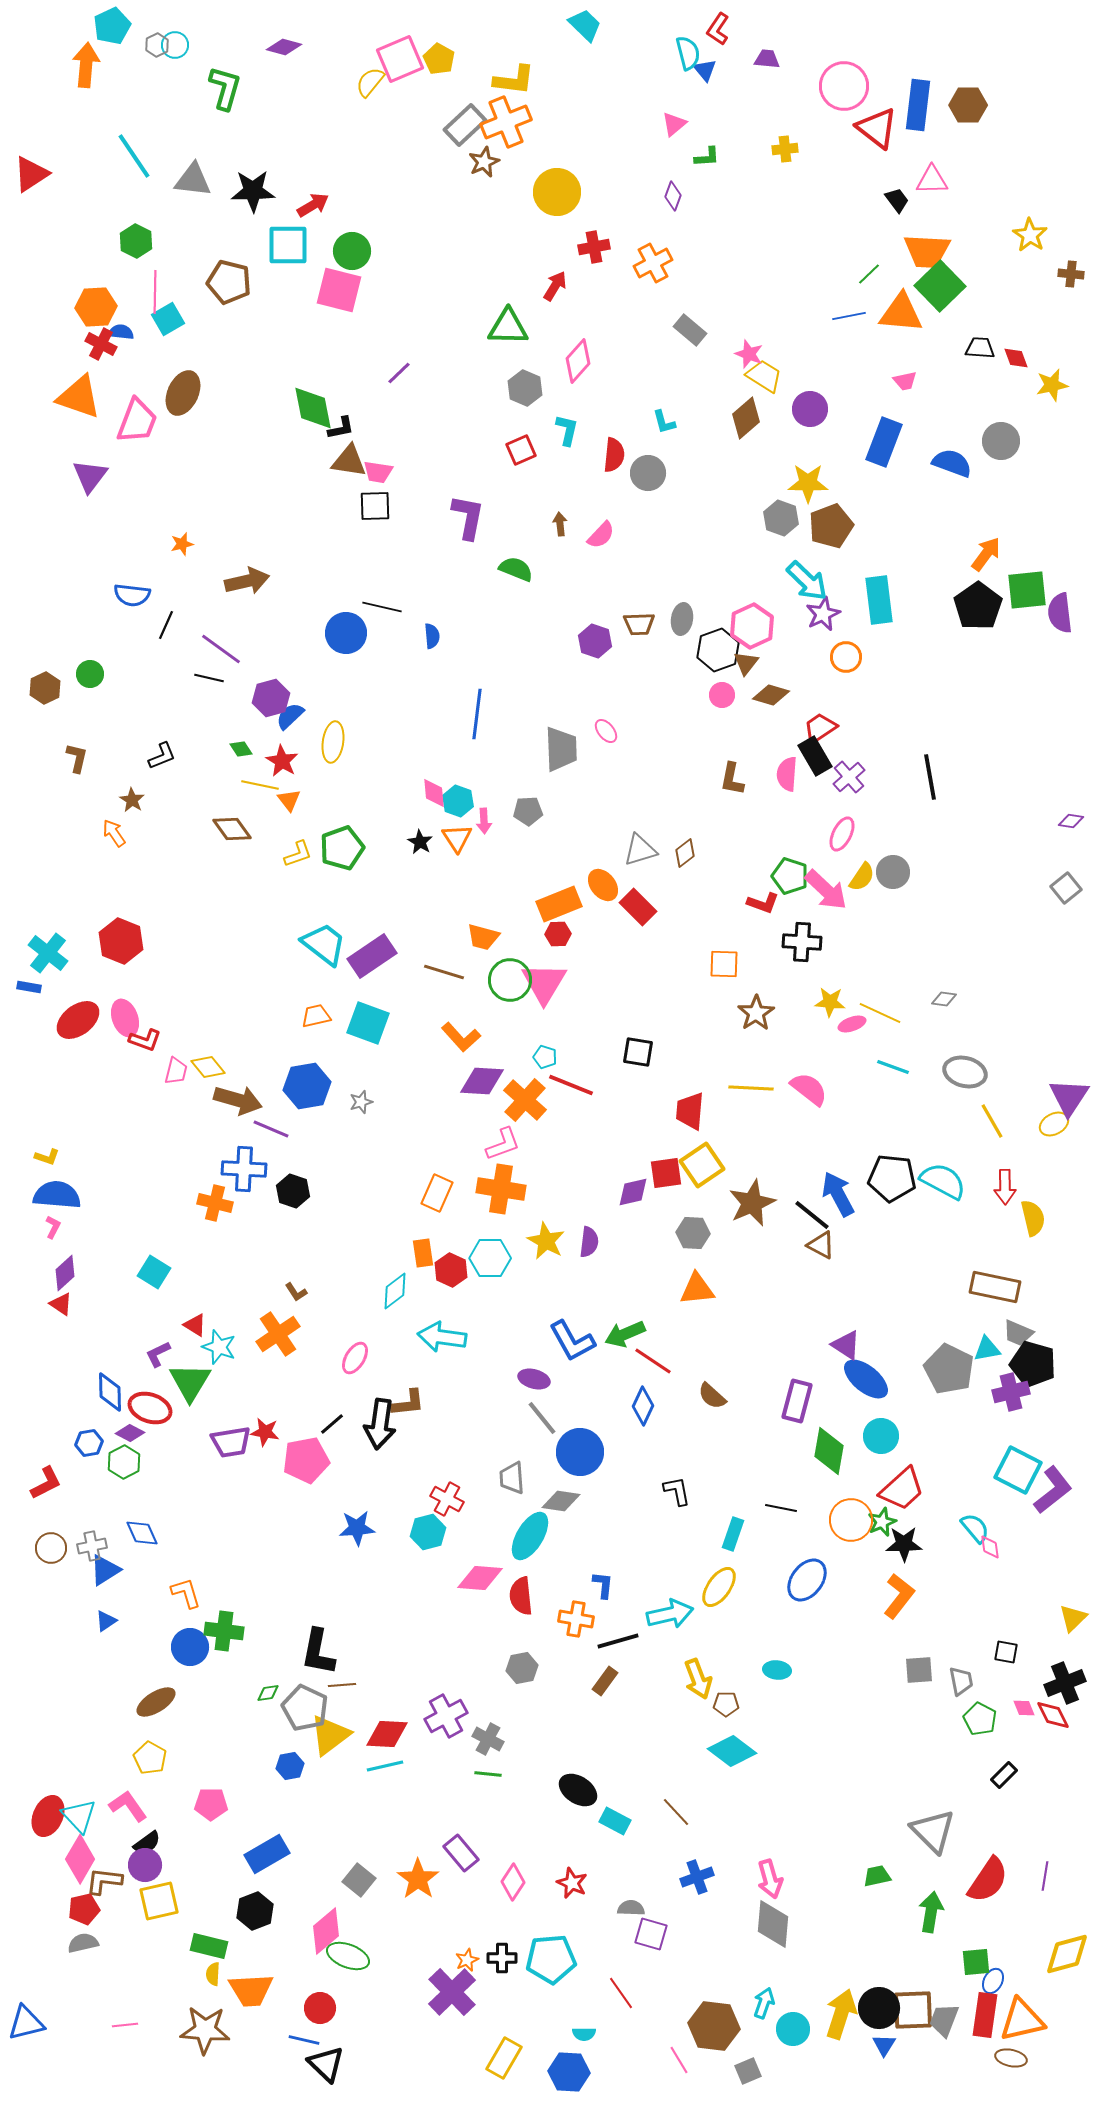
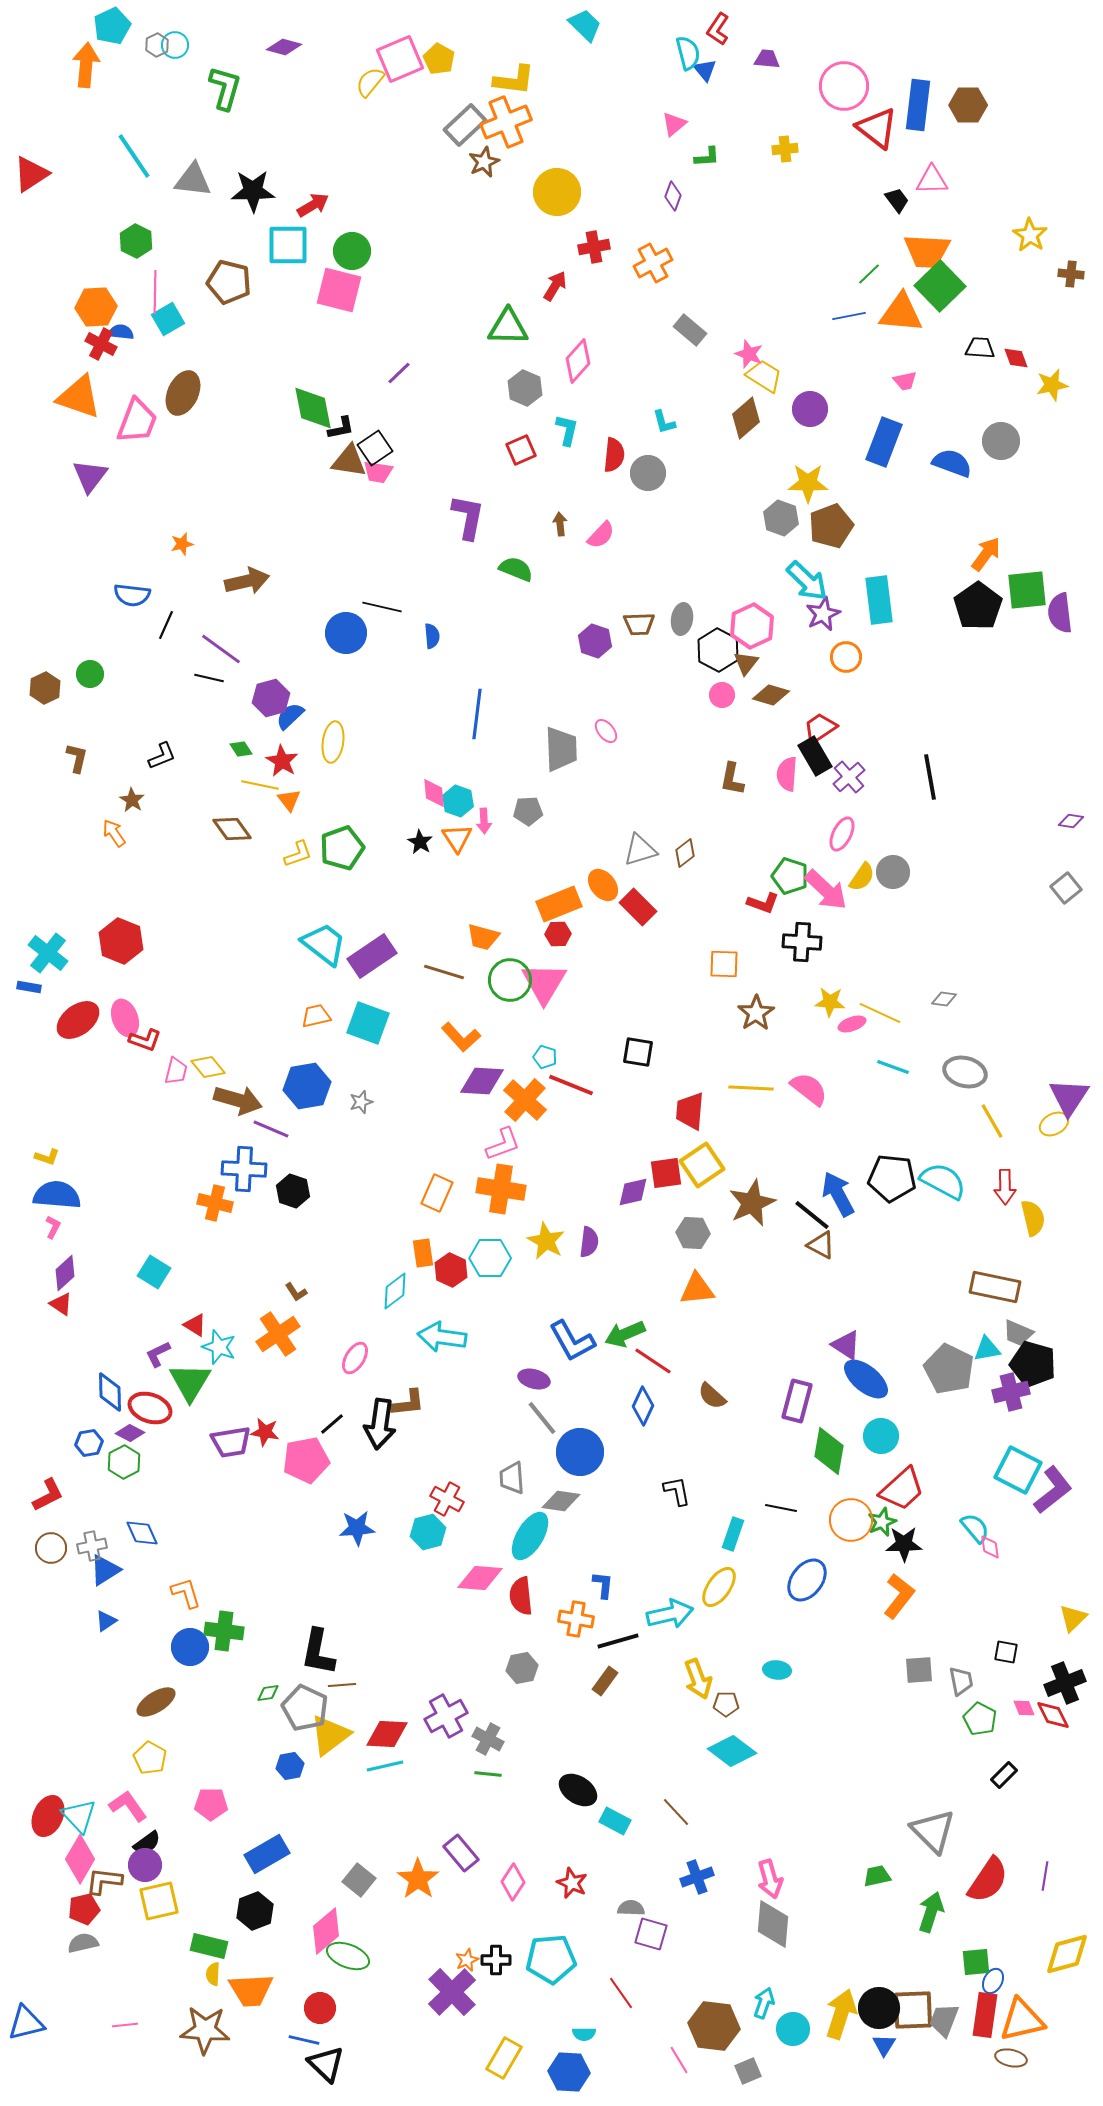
black square at (375, 506): moved 58 px up; rotated 32 degrees counterclockwise
black hexagon at (718, 650): rotated 12 degrees counterclockwise
red L-shape at (46, 1483): moved 2 px right, 12 px down
green arrow at (931, 1912): rotated 9 degrees clockwise
black cross at (502, 1958): moved 6 px left, 2 px down
